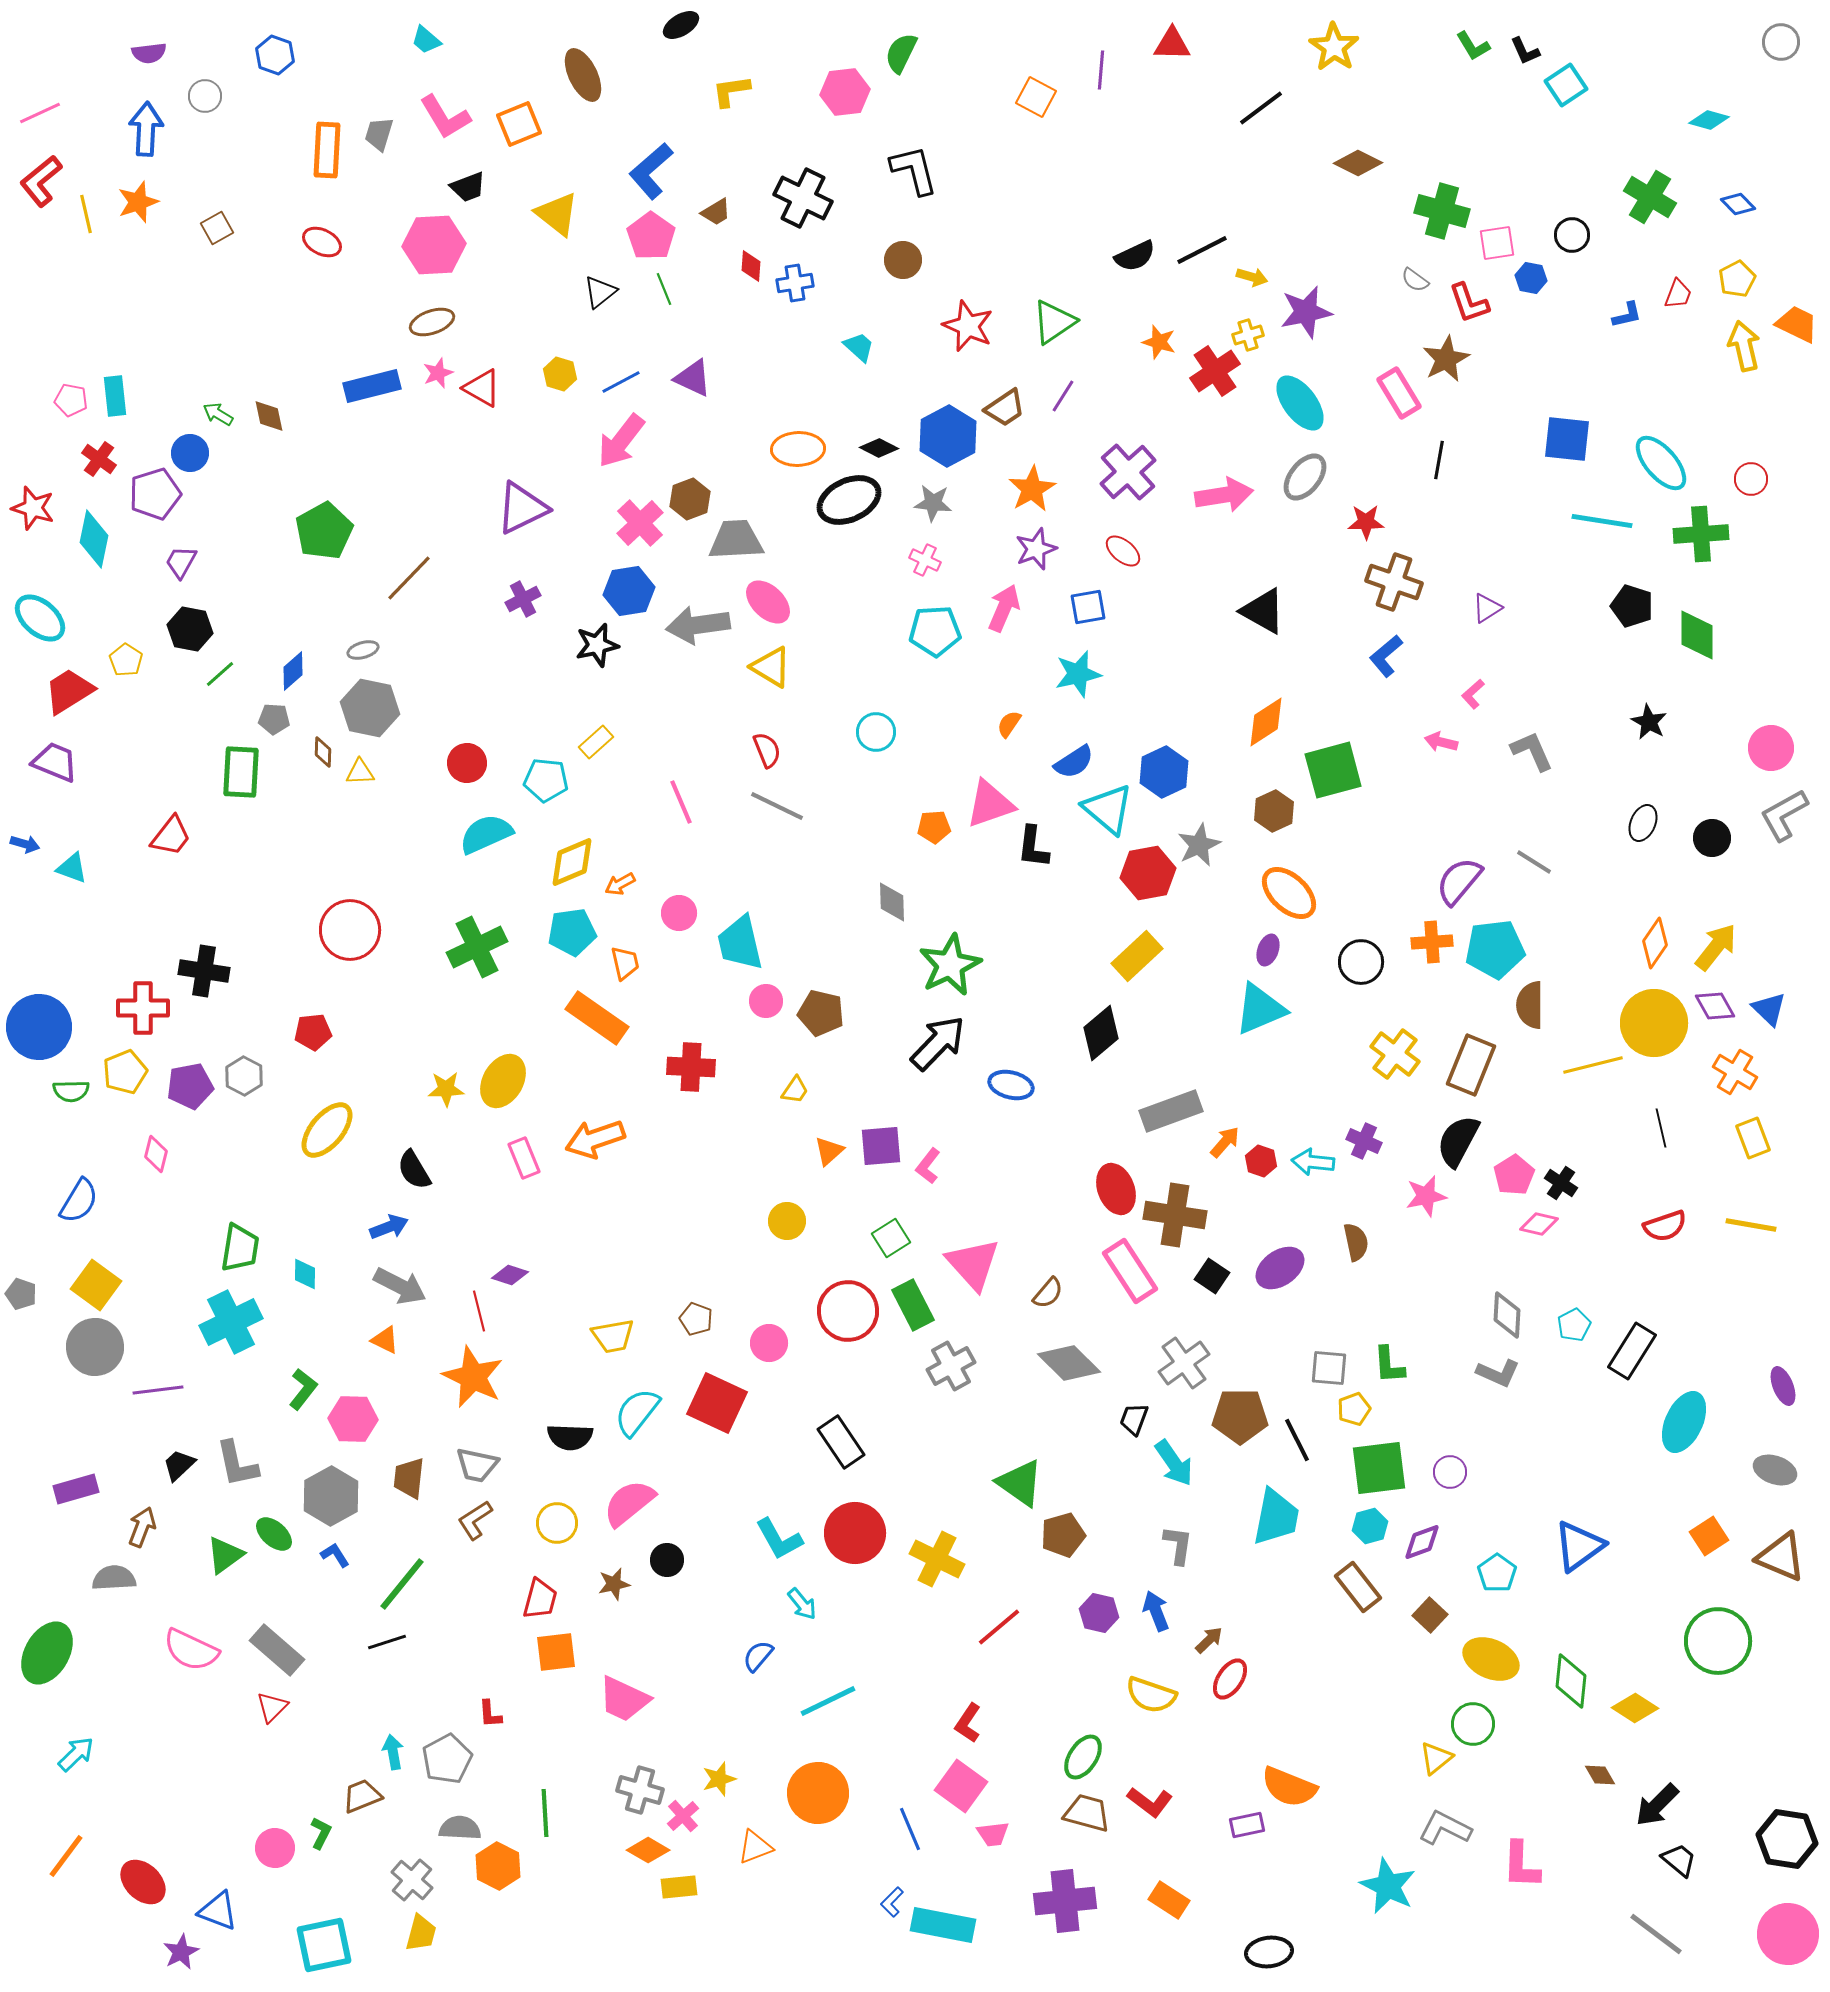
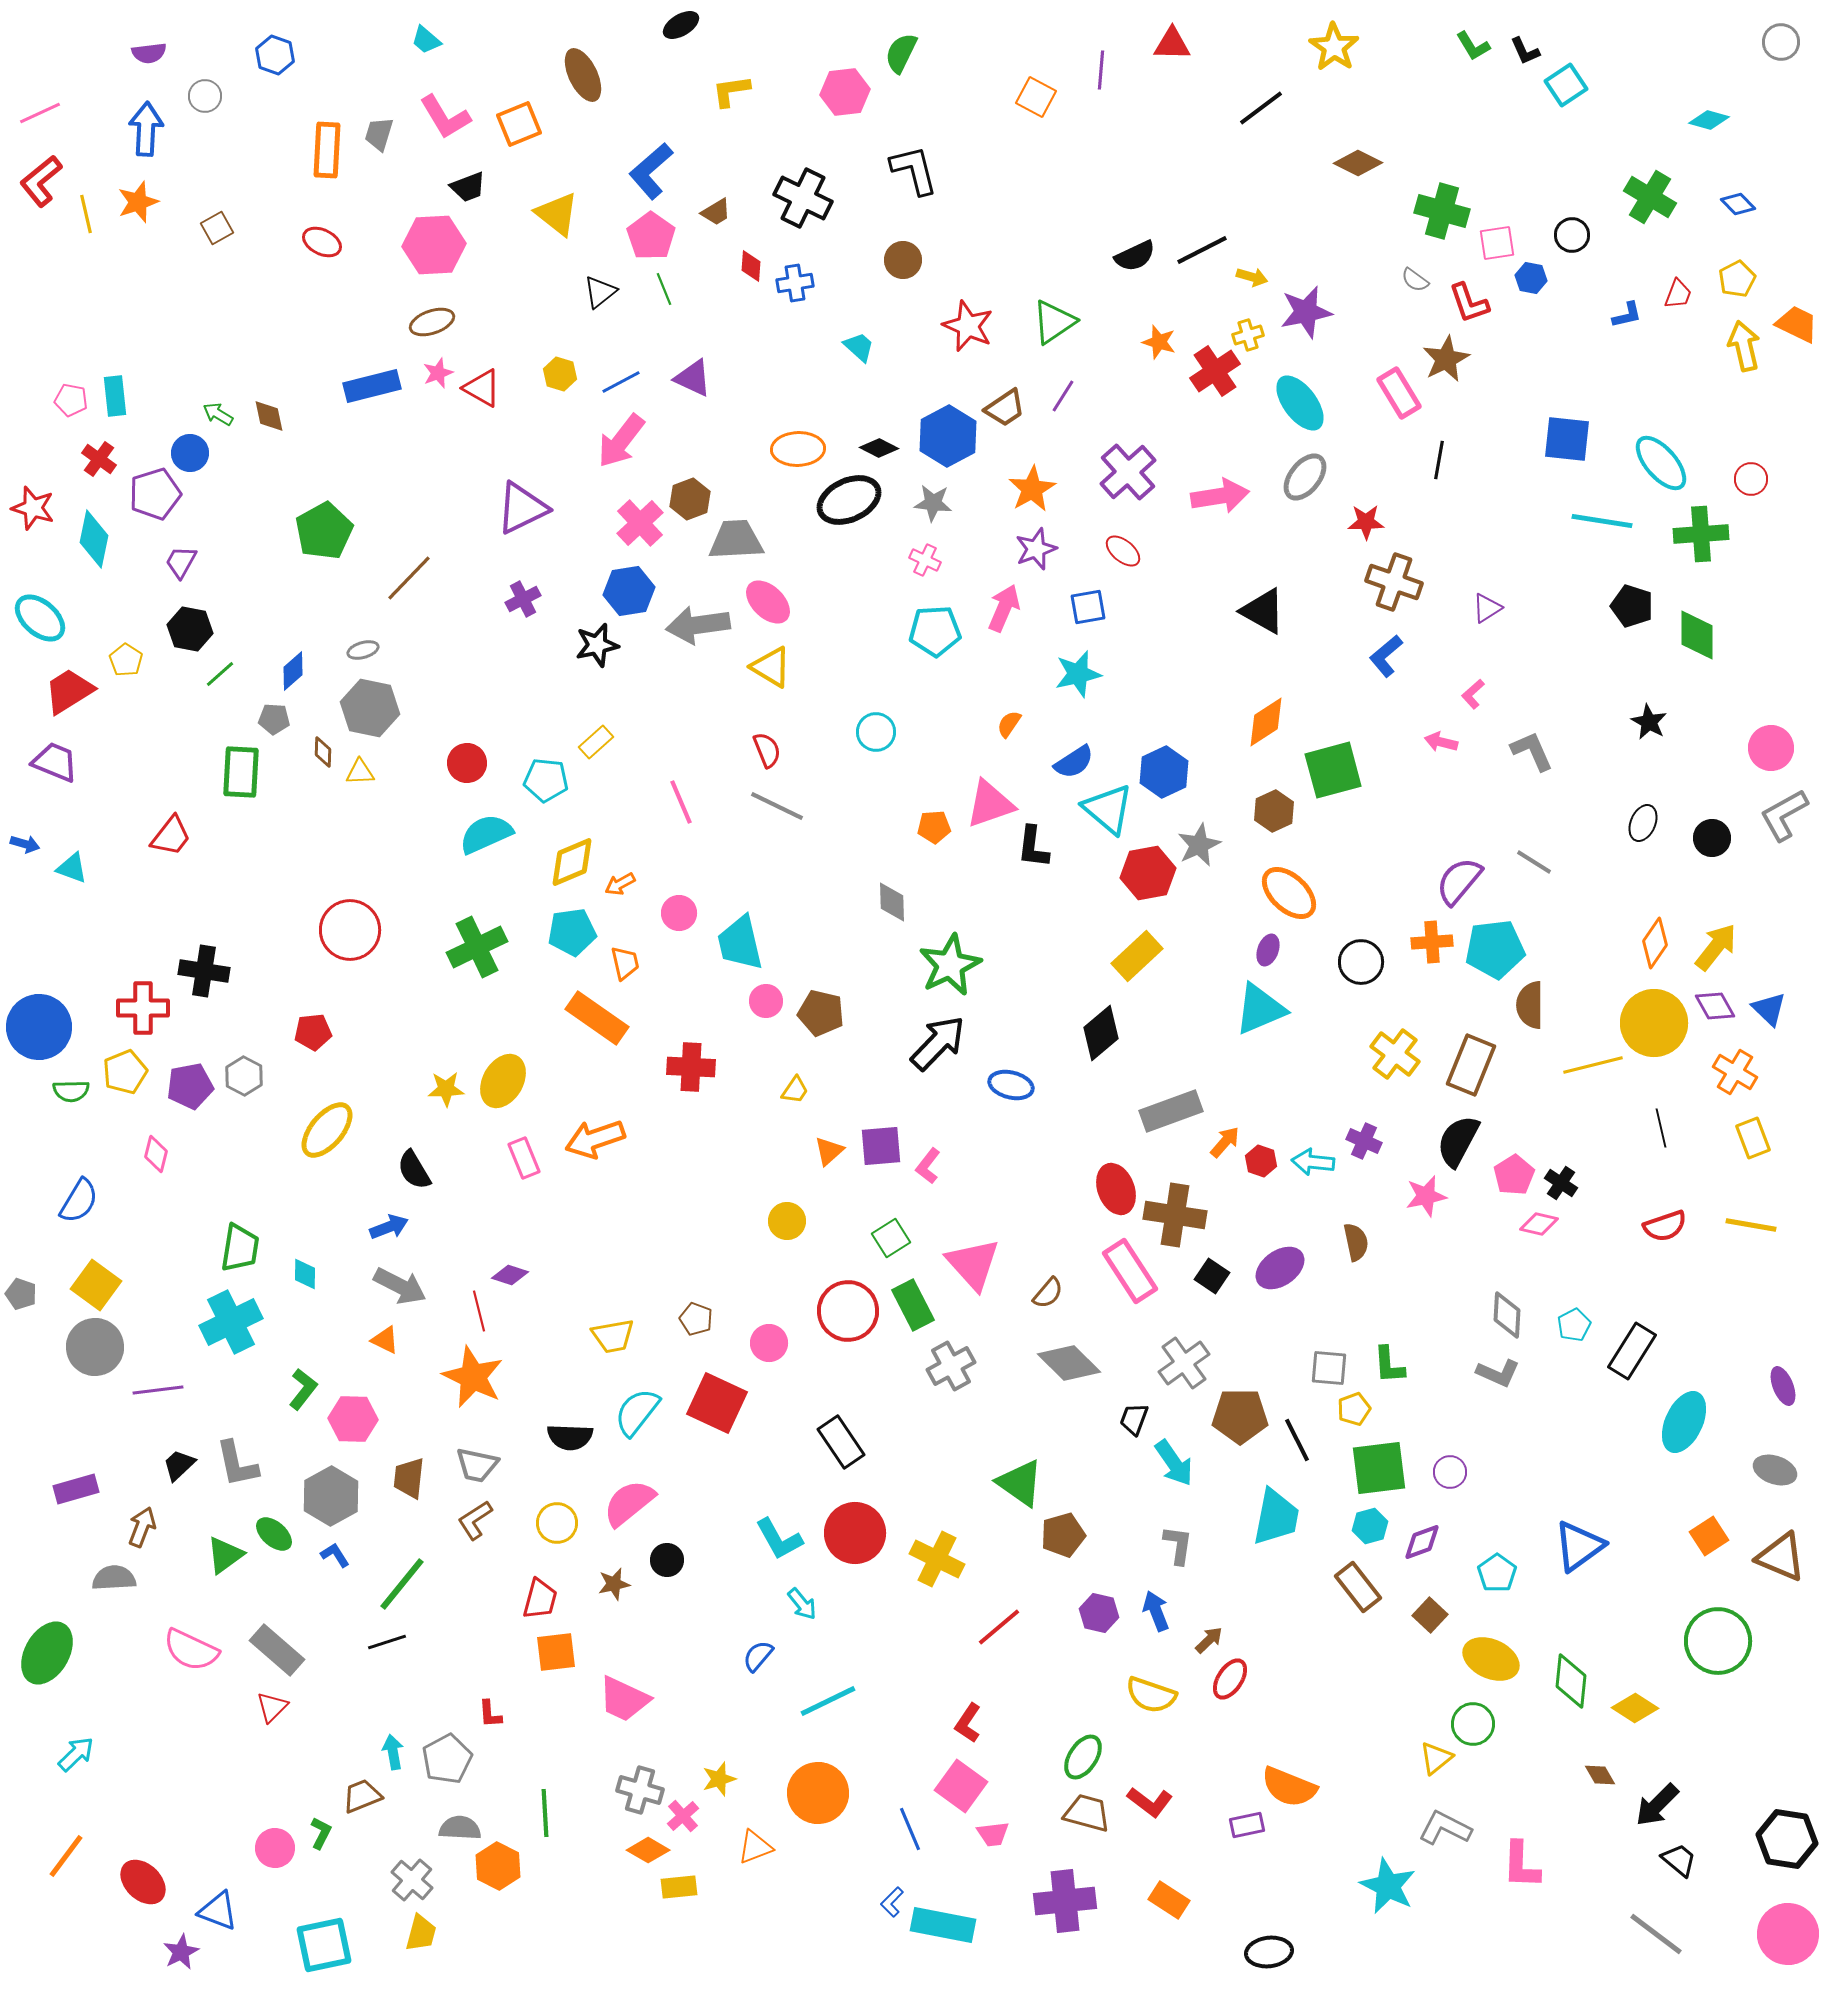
pink arrow at (1224, 495): moved 4 px left, 1 px down
